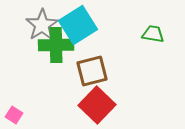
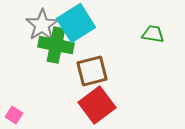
cyan square: moved 2 px left, 2 px up
green cross: rotated 12 degrees clockwise
red square: rotated 9 degrees clockwise
